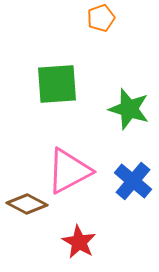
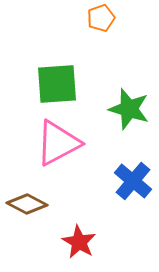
pink triangle: moved 11 px left, 28 px up
